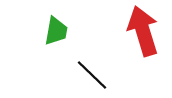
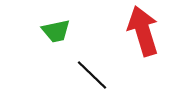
green trapezoid: rotated 68 degrees clockwise
